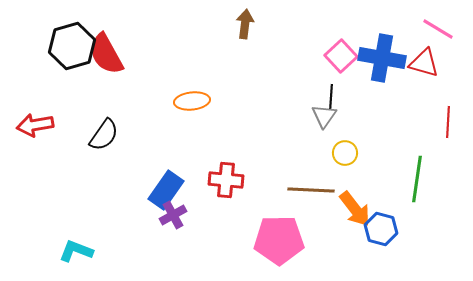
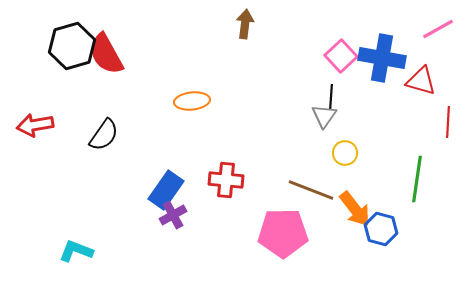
pink line: rotated 60 degrees counterclockwise
red triangle: moved 3 px left, 18 px down
brown line: rotated 18 degrees clockwise
pink pentagon: moved 4 px right, 7 px up
